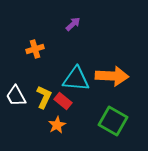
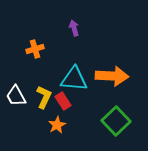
purple arrow: moved 1 px right, 4 px down; rotated 63 degrees counterclockwise
cyan triangle: moved 2 px left
red rectangle: rotated 18 degrees clockwise
green square: moved 3 px right; rotated 16 degrees clockwise
